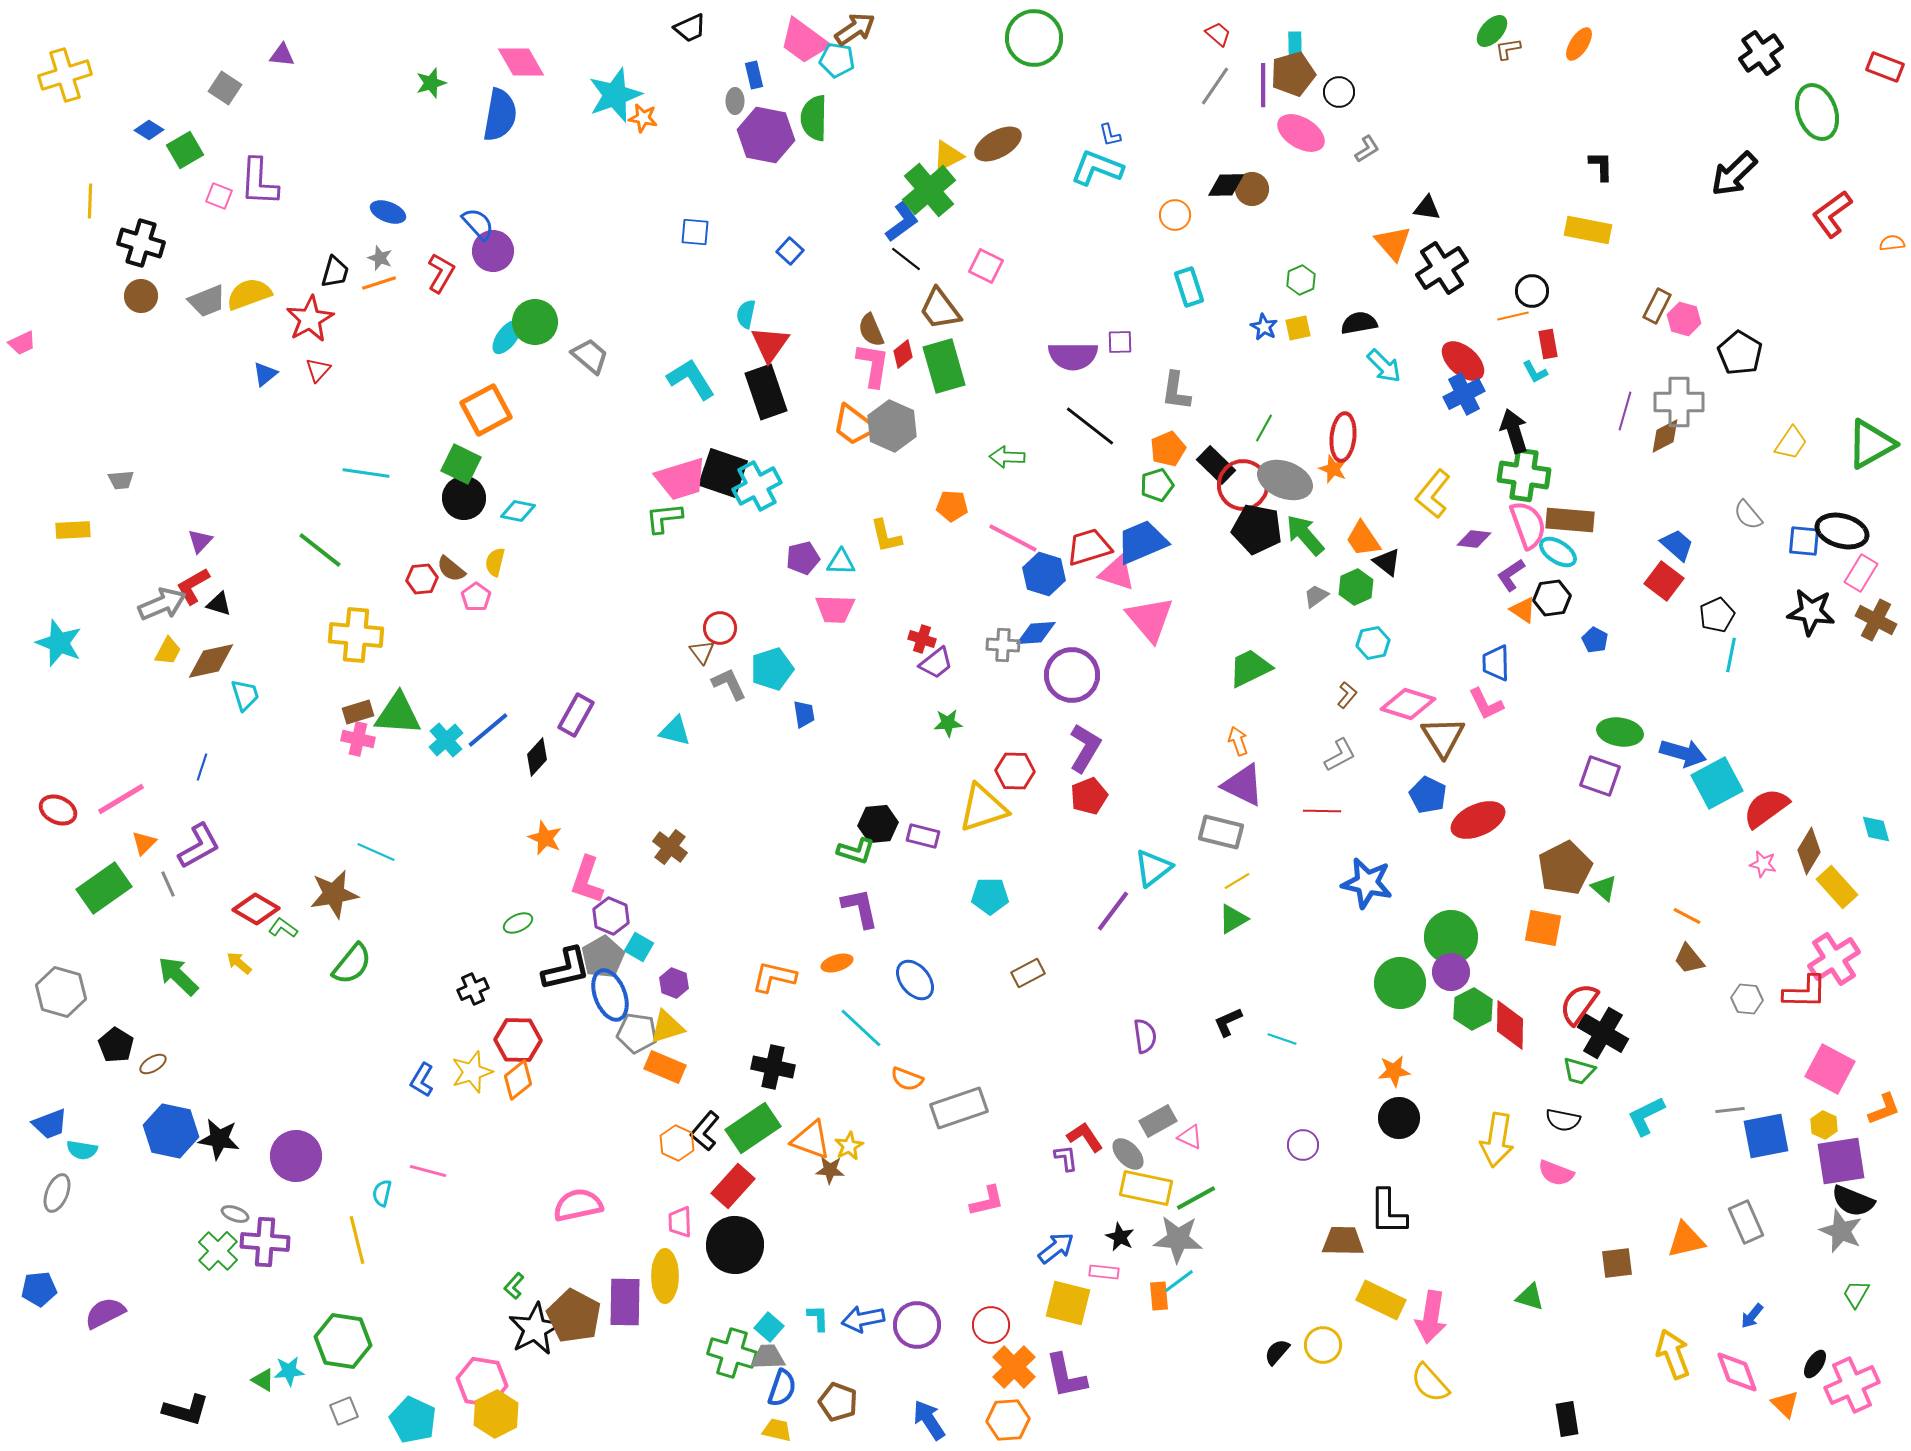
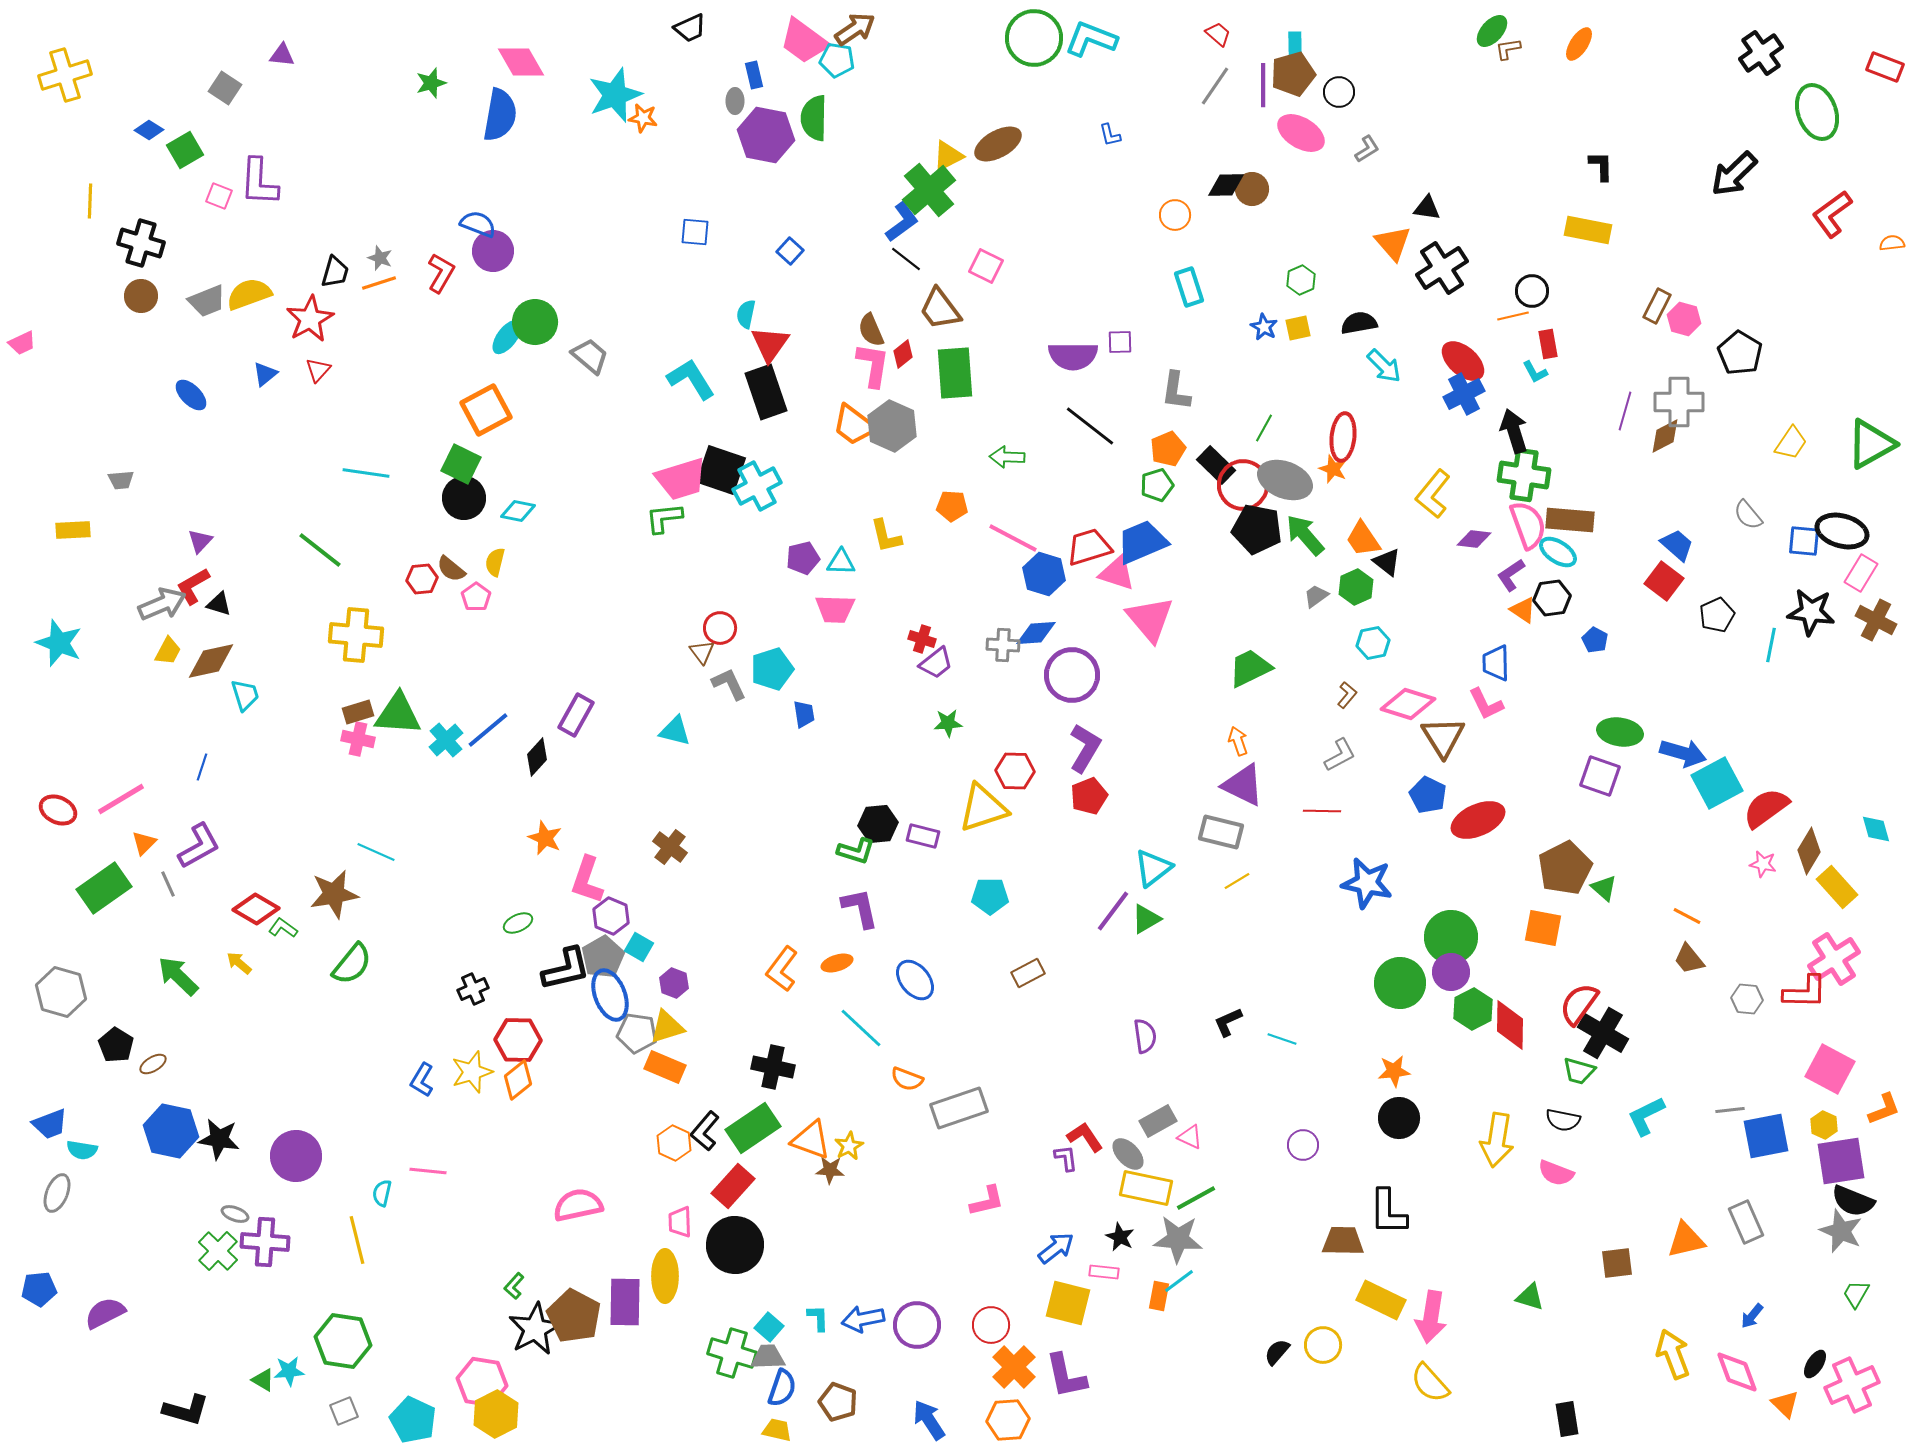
cyan L-shape at (1097, 168): moved 6 px left, 129 px up
blue ellipse at (388, 212): moved 197 px left, 183 px down; rotated 24 degrees clockwise
blue semicircle at (478, 224): rotated 27 degrees counterclockwise
green rectangle at (944, 366): moved 11 px right, 7 px down; rotated 12 degrees clockwise
black square at (723, 473): moved 2 px left, 3 px up
cyan line at (1731, 655): moved 40 px right, 10 px up
green triangle at (1233, 919): moved 87 px left
orange L-shape at (774, 977): moved 8 px right, 8 px up; rotated 66 degrees counterclockwise
orange hexagon at (677, 1143): moved 3 px left
pink line at (428, 1171): rotated 9 degrees counterclockwise
orange rectangle at (1159, 1296): rotated 16 degrees clockwise
